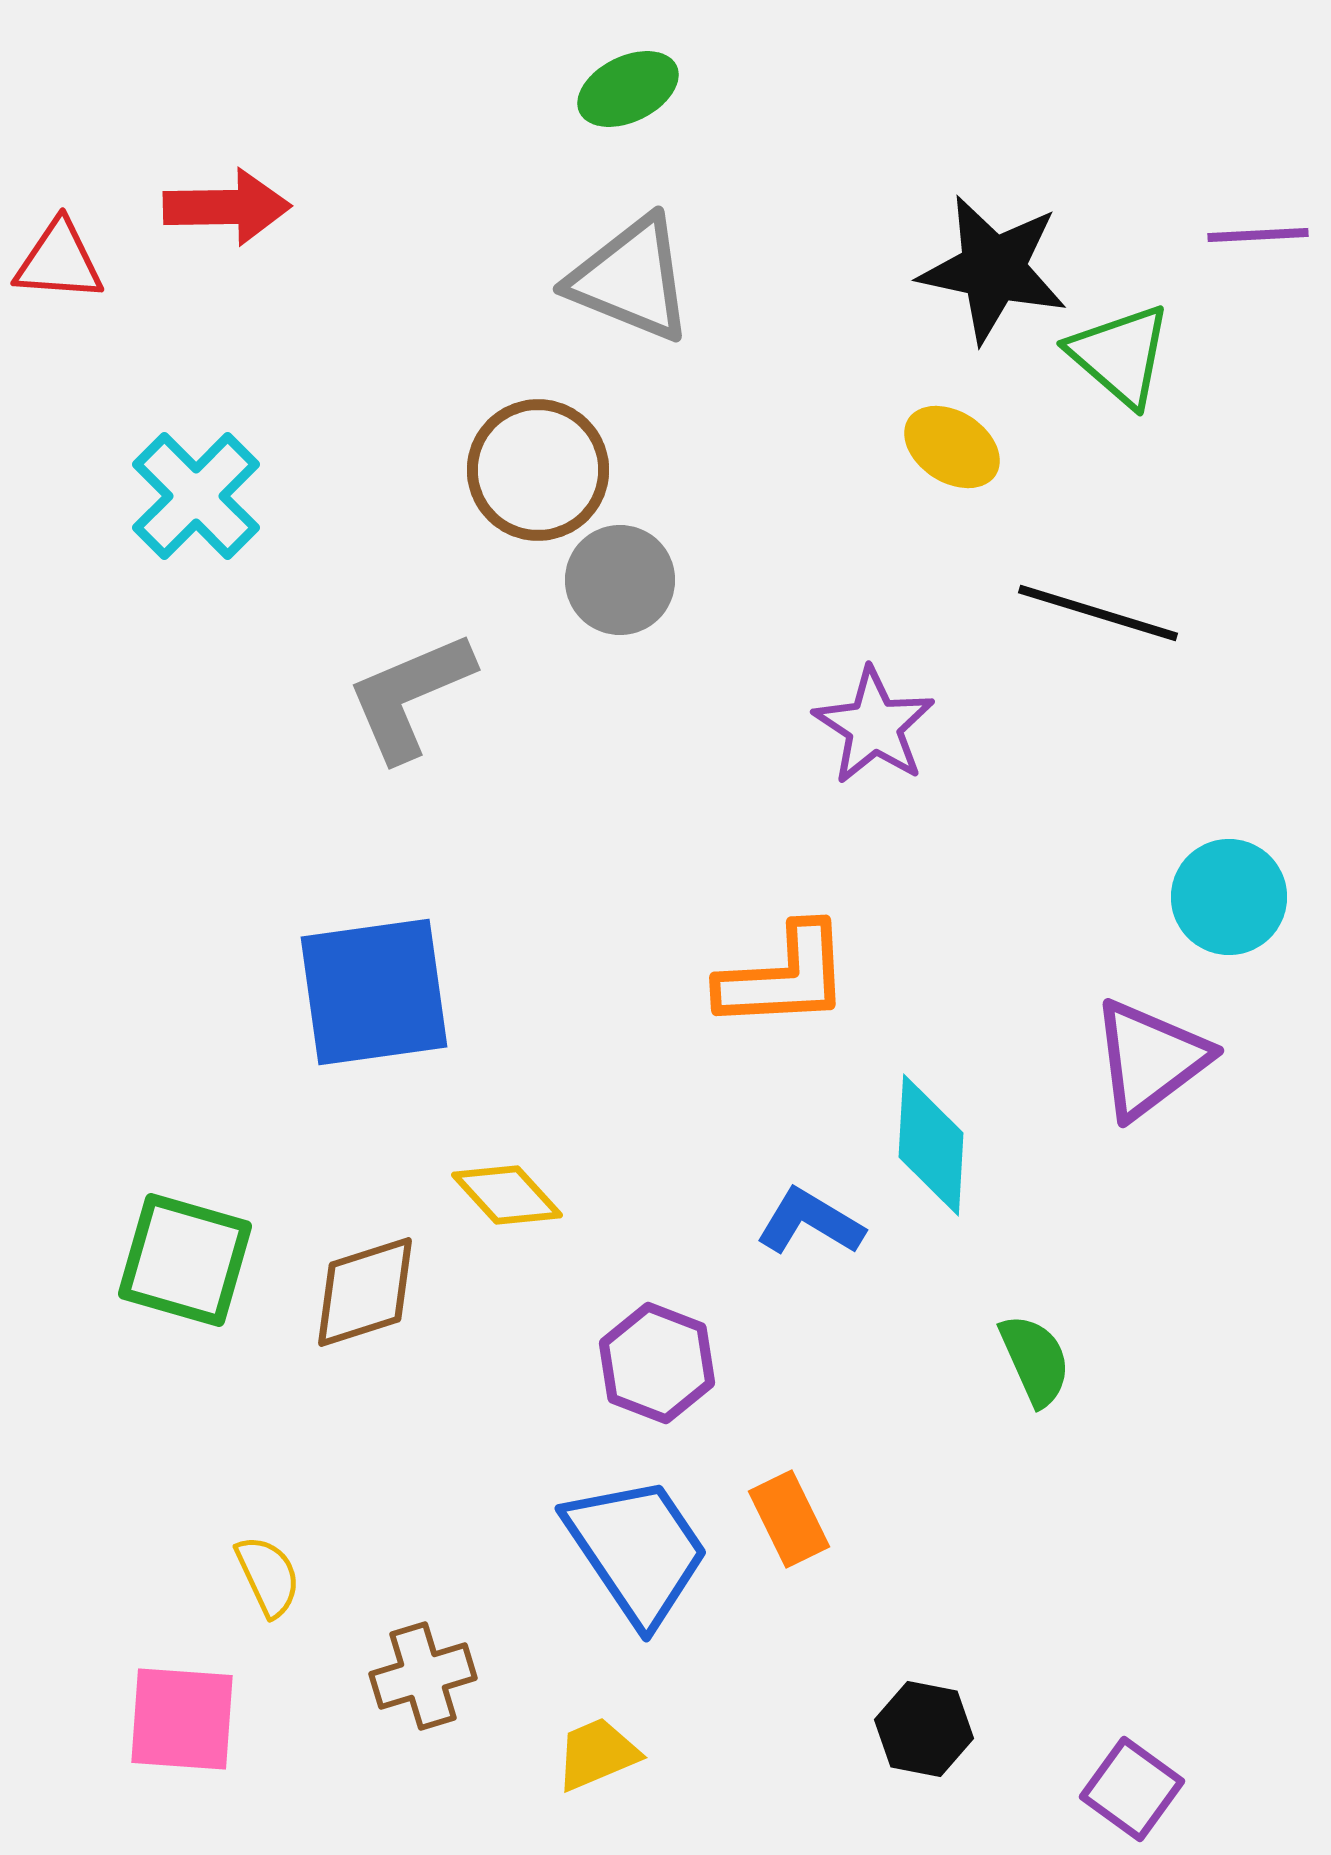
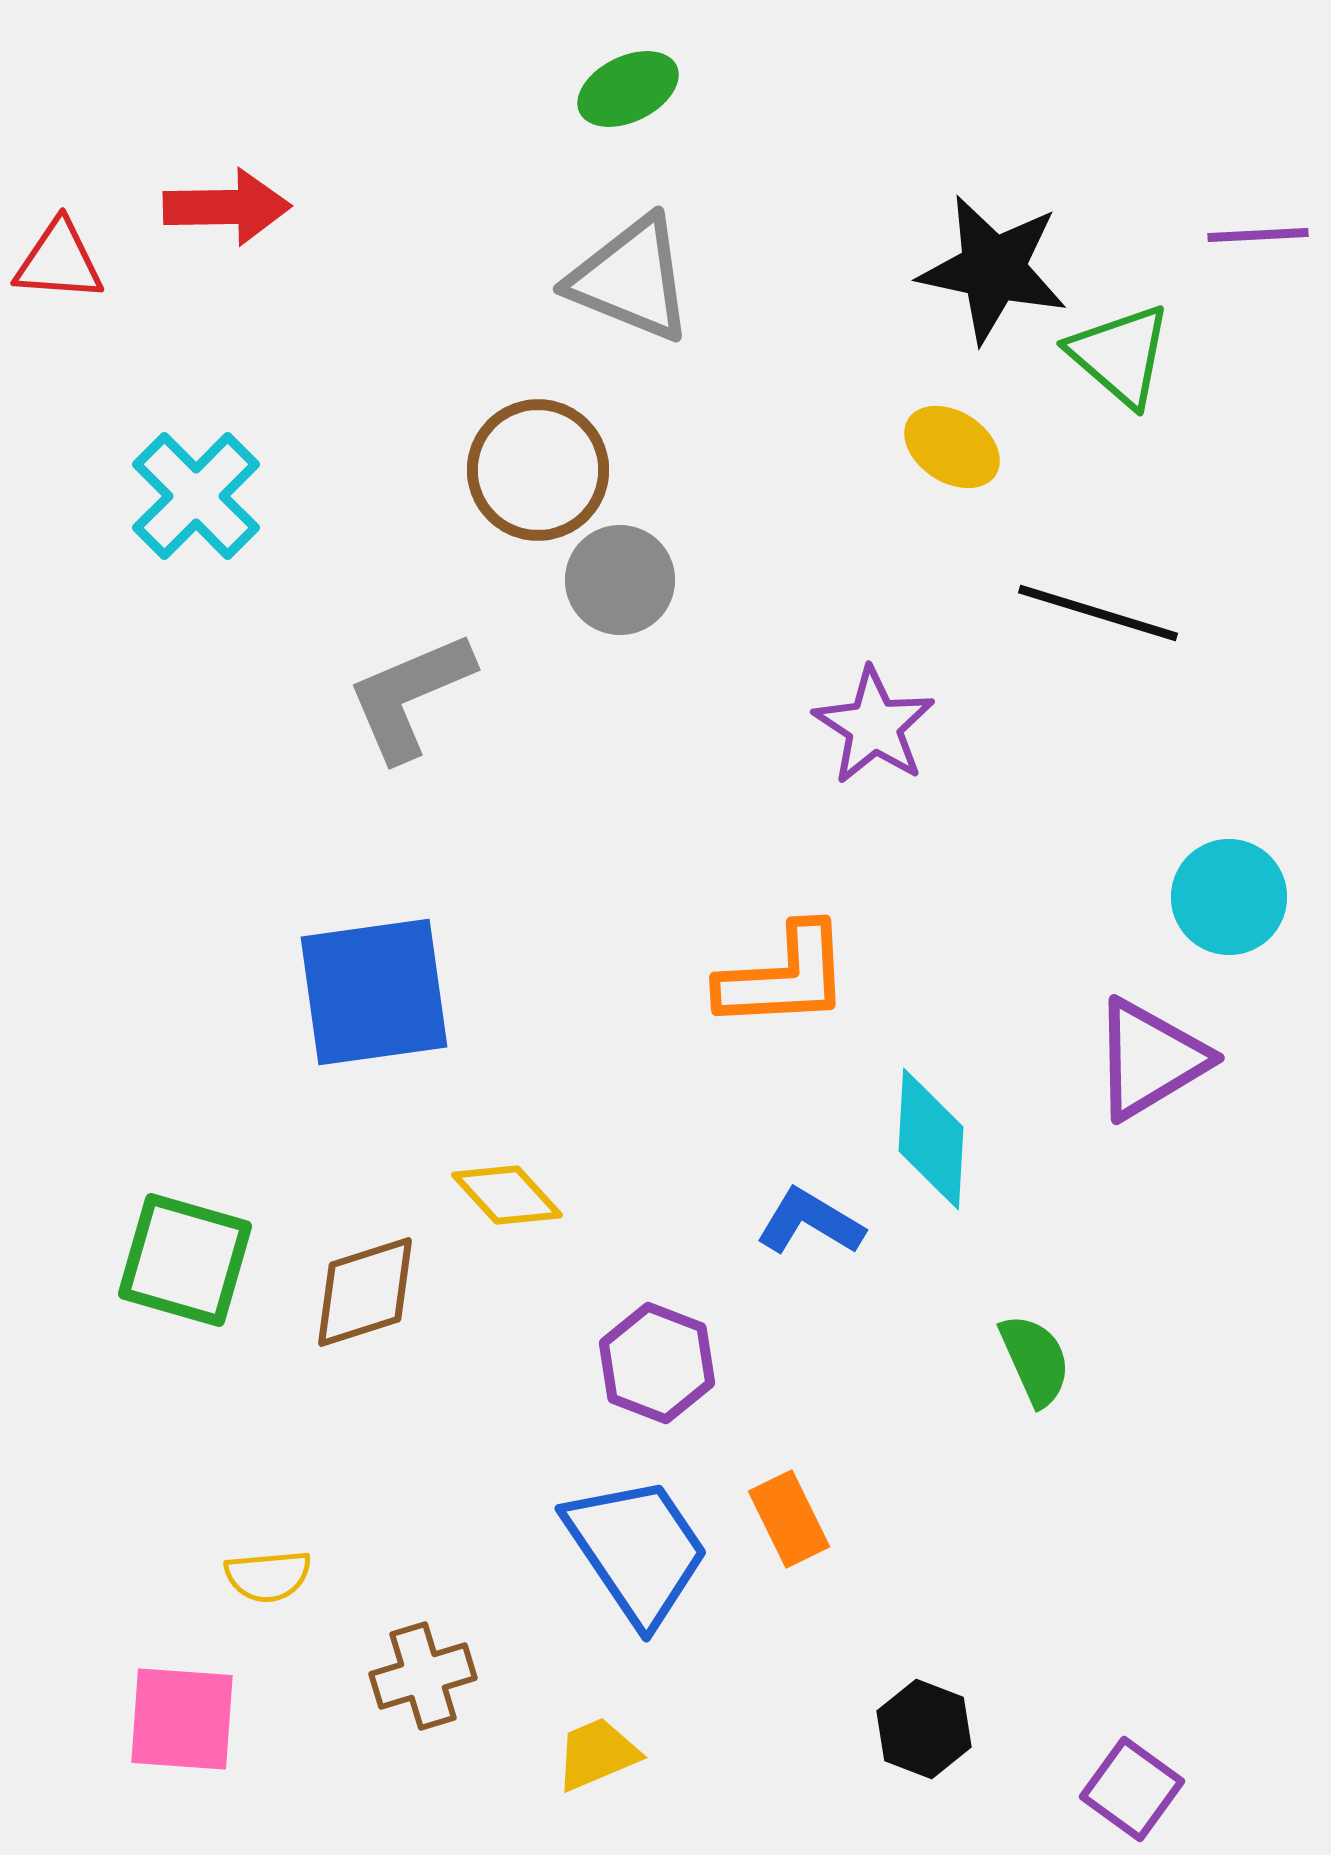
purple triangle: rotated 6 degrees clockwise
cyan diamond: moved 6 px up
yellow semicircle: rotated 110 degrees clockwise
black hexagon: rotated 10 degrees clockwise
